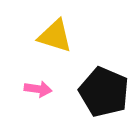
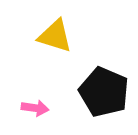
pink arrow: moved 3 px left, 19 px down
